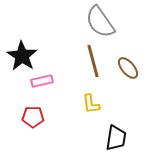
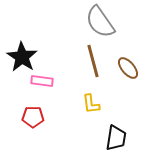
black star: moved 1 px down
pink rectangle: rotated 20 degrees clockwise
